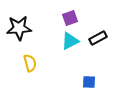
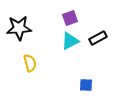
blue square: moved 3 px left, 3 px down
